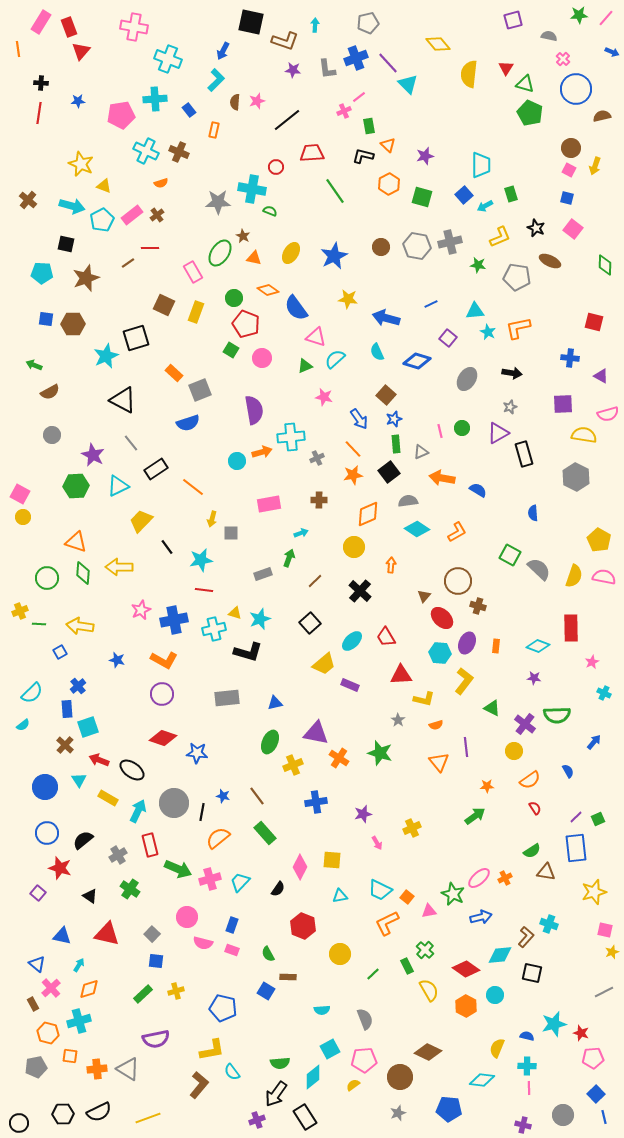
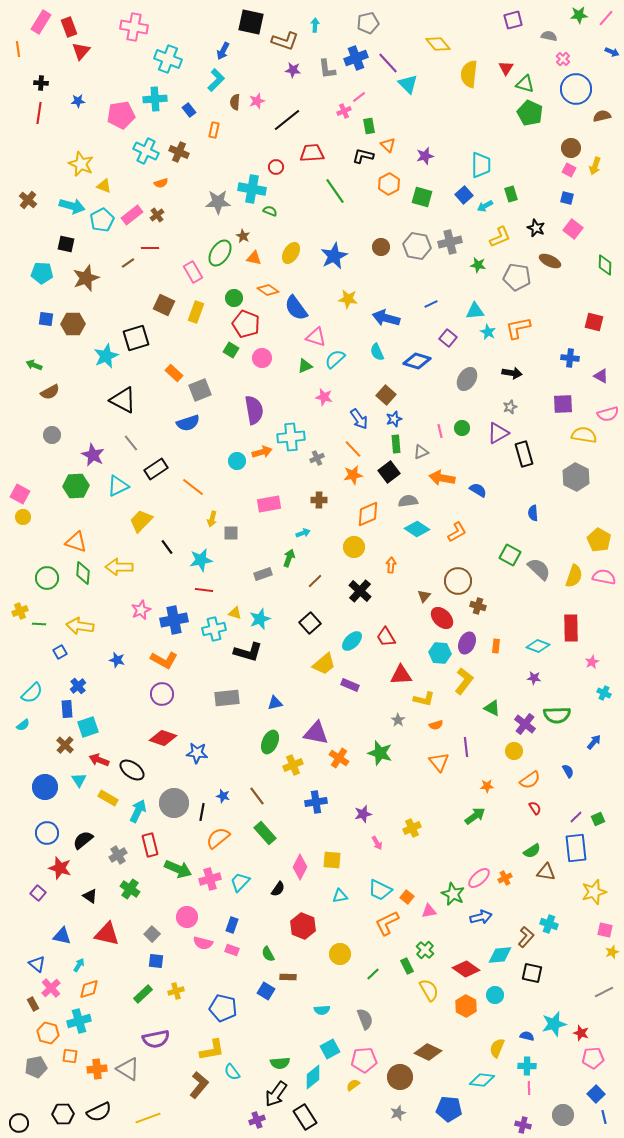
cyan arrow at (301, 533): moved 2 px right
